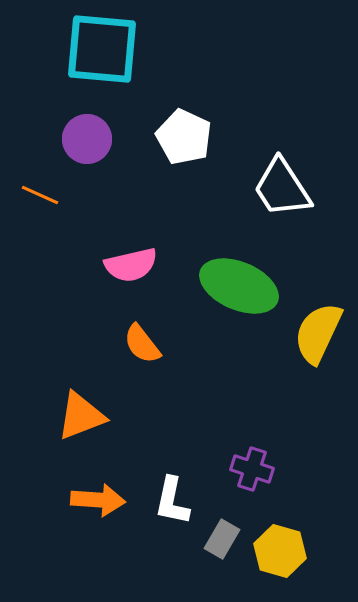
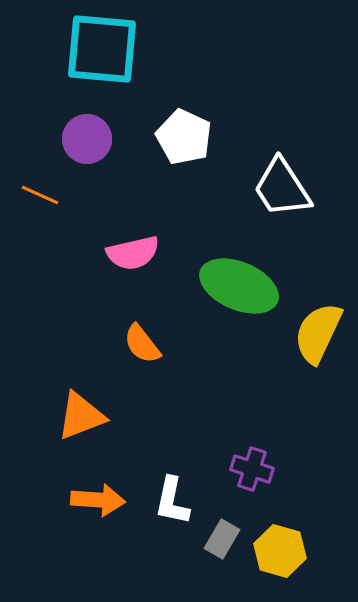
pink semicircle: moved 2 px right, 12 px up
